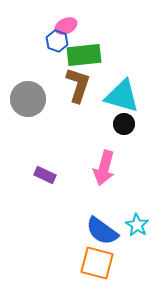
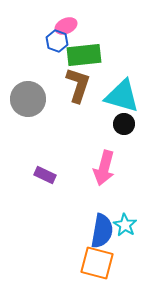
cyan star: moved 12 px left
blue semicircle: rotated 116 degrees counterclockwise
